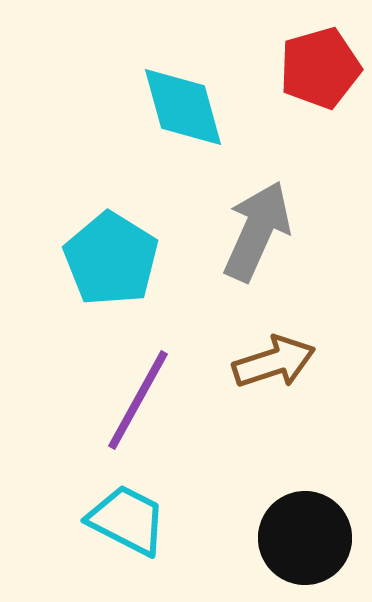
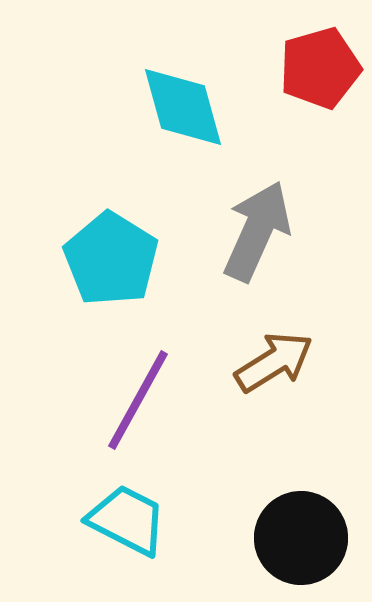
brown arrow: rotated 14 degrees counterclockwise
black circle: moved 4 px left
